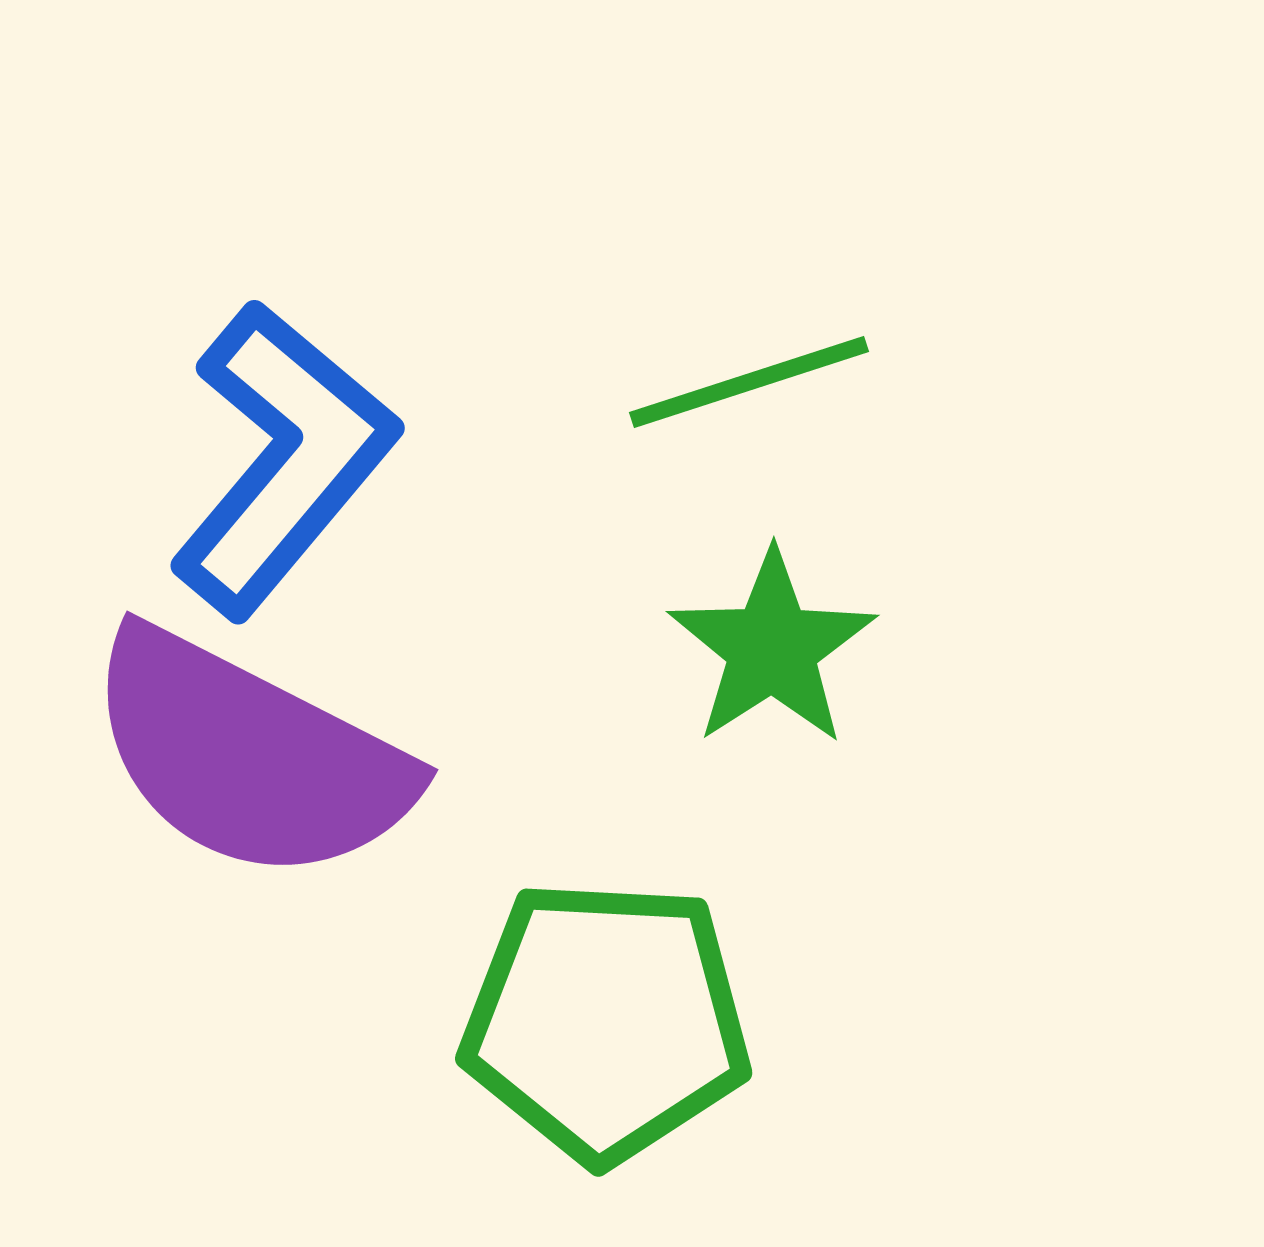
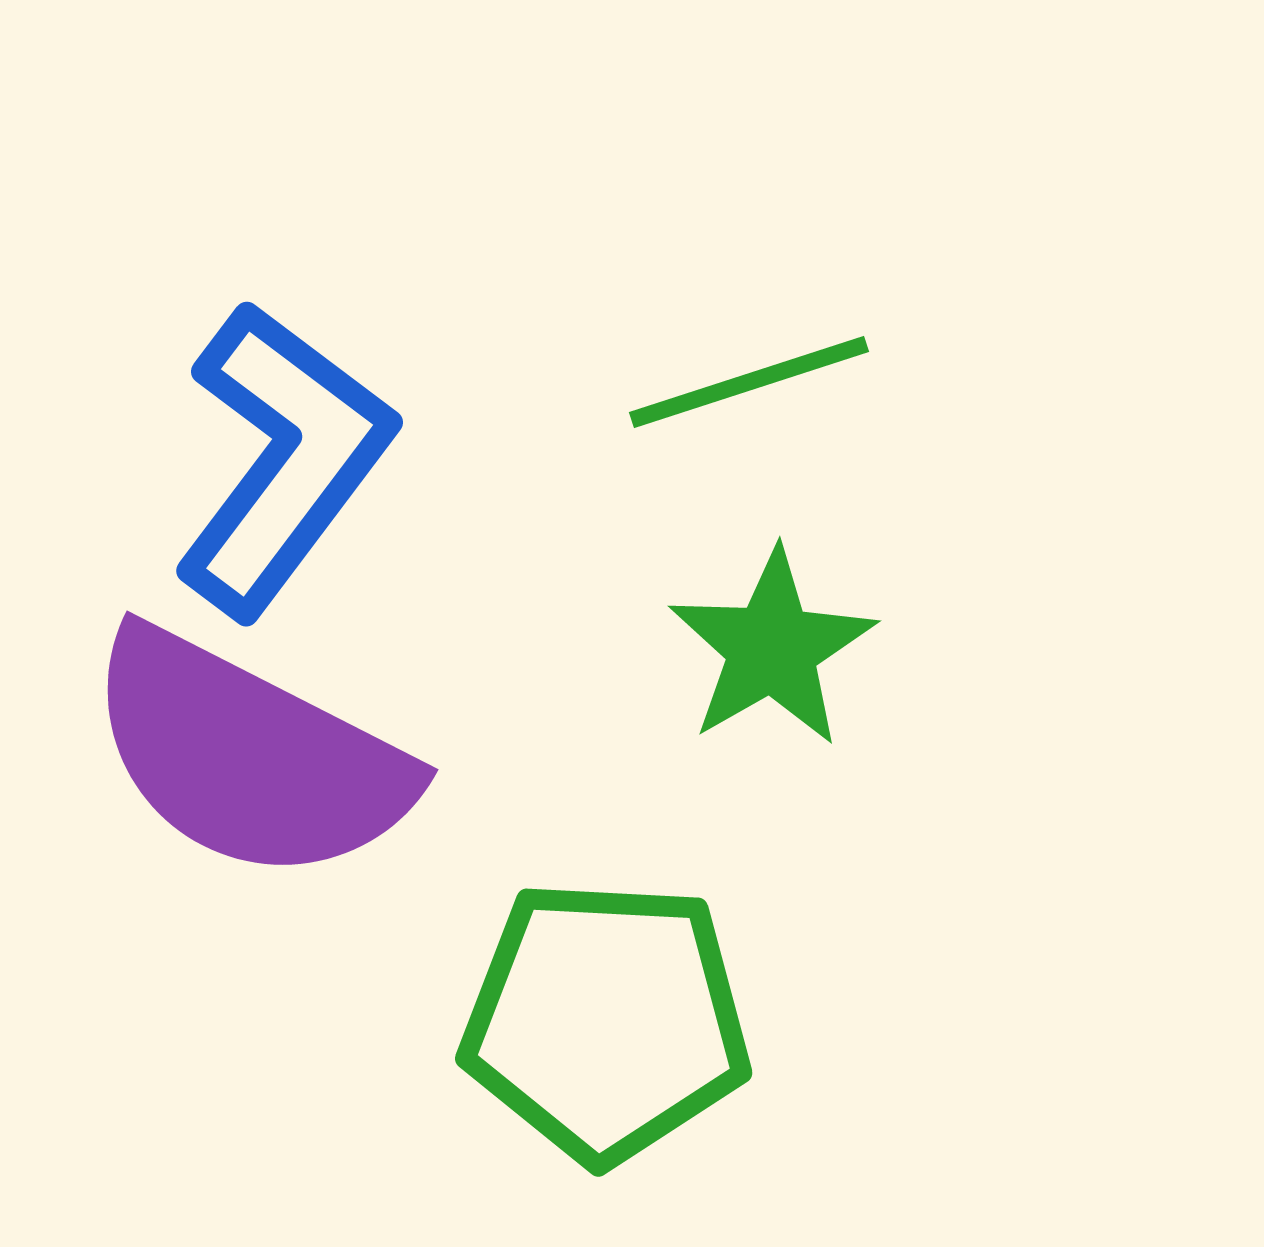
blue L-shape: rotated 3 degrees counterclockwise
green star: rotated 3 degrees clockwise
